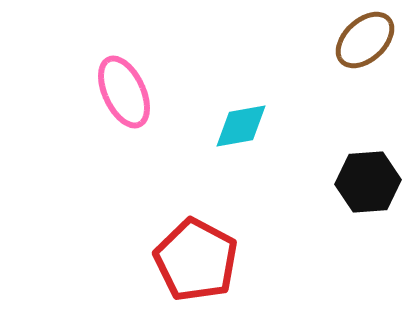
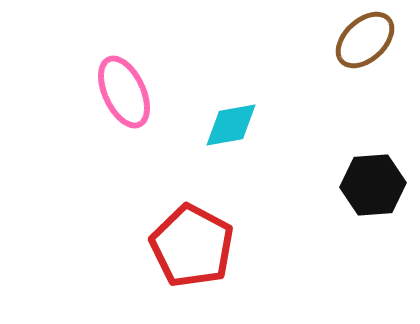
cyan diamond: moved 10 px left, 1 px up
black hexagon: moved 5 px right, 3 px down
red pentagon: moved 4 px left, 14 px up
